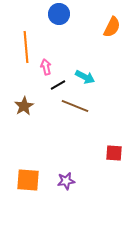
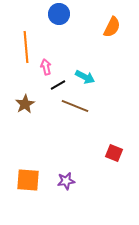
brown star: moved 1 px right, 2 px up
red square: rotated 18 degrees clockwise
